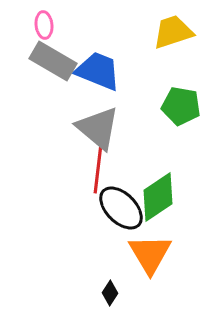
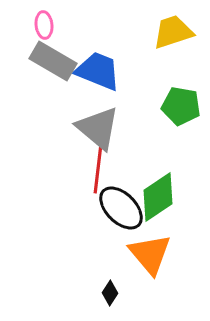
orange triangle: rotated 9 degrees counterclockwise
